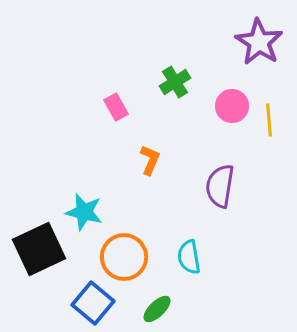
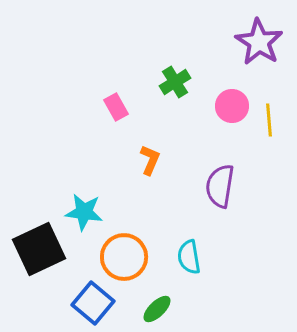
cyan star: rotated 6 degrees counterclockwise
